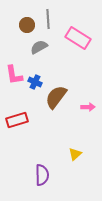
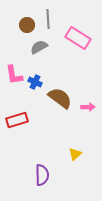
brown semicircle: moved 4 px right, 1 px down; rotated 90 degrees clockwise
